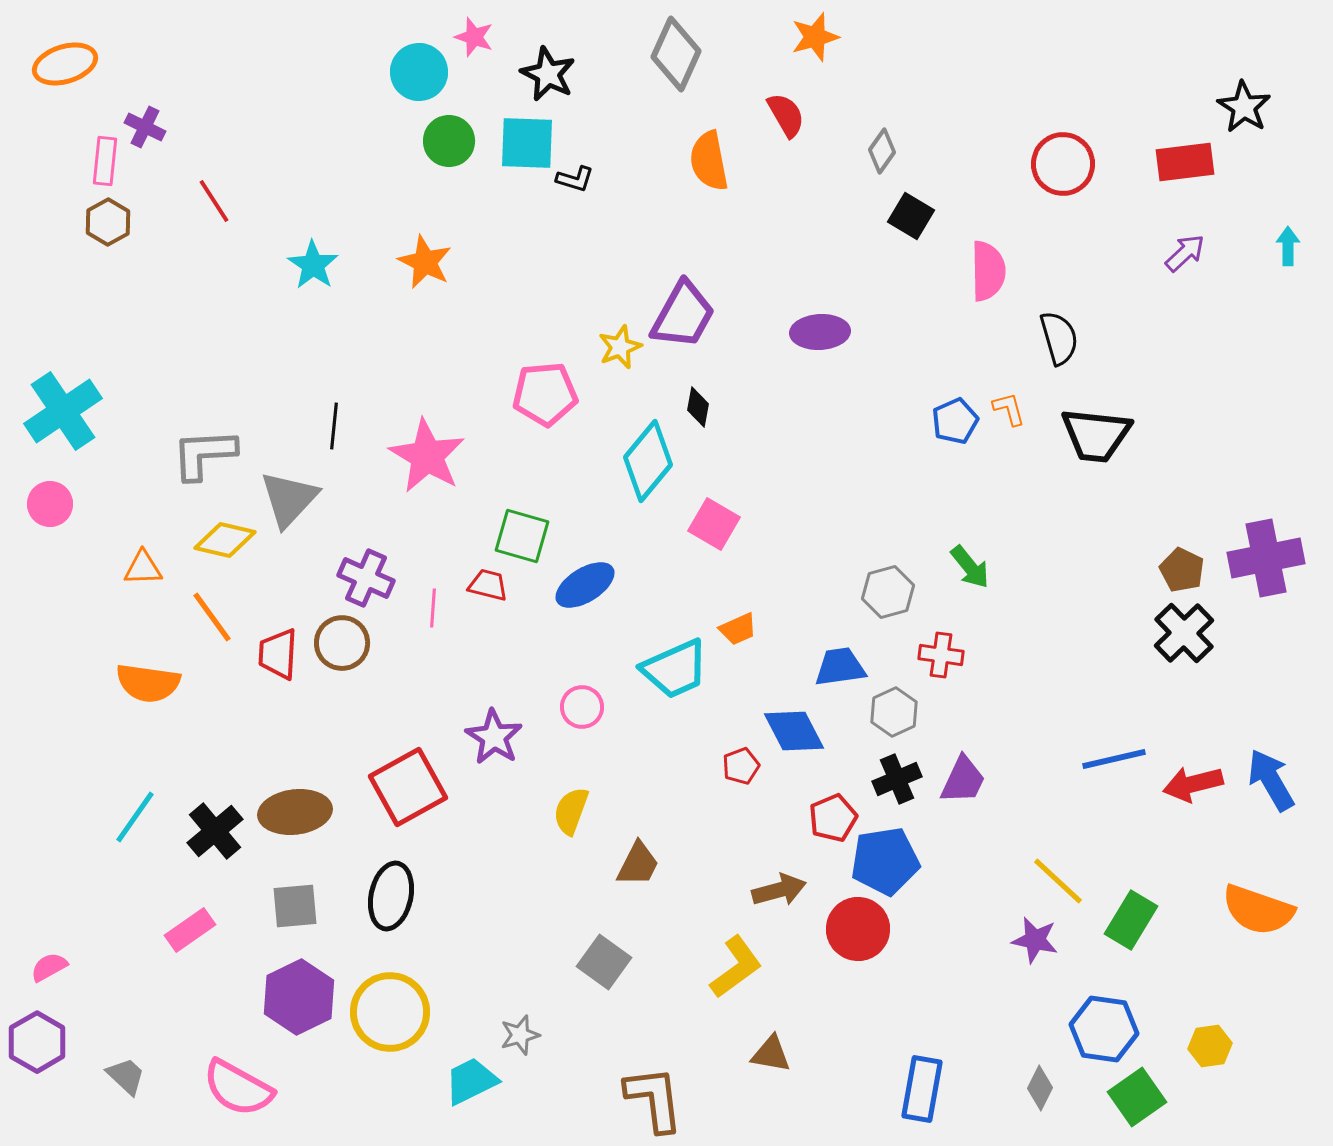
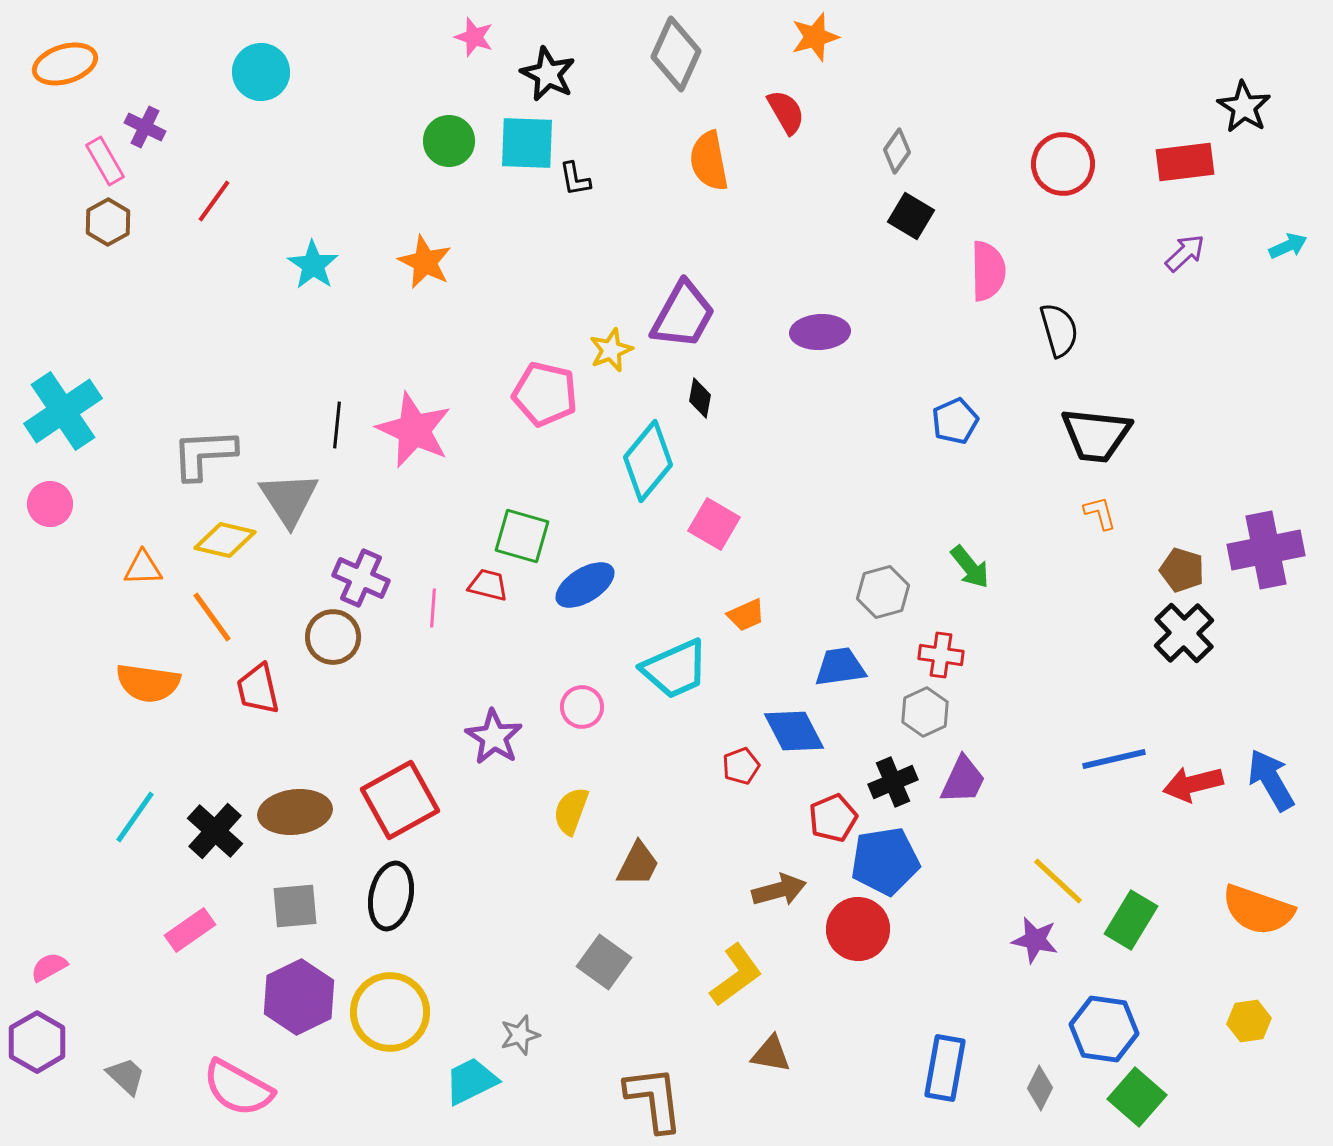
cyan circle at (419, 72): moved 158 px left
red semicircle at (786, 115): moved 3 px up
gray diamond at (882, 151): moved 15 px right
pink rectangle at (105, 161): rotated 36 degrees counterclockwise
black L-shape at (575, 179): rotated 63 degrees clockwise
red line at (214, 201): rotated 69 degrees clockwise
cyan arrow at (1288, 246): rotated 66 degrees clockwise
black semicircle at (1059, 338): moved 8 px up
yellow star at (620, 347): moved 9 px left, 3 px down
pink pentagon at (545, 394): rotated 18 degrees clockwise
black diamond at (698, 407): moved 2 px right, 9 px up
orange L-shape at (1009, 409): moved 91 px right, 104 px down
black line at (334, 426): moved 3 px right, 1 px up
pink star at (427, 456): moved 13 px left, 26 px up; rotated 6 degrees counterclockwise
gray triangle at (289, 499): rotated 16 degrees counterclockwise
purple cross at (1266, 558): moved 8 px up
brown pentagon at (1182, 570): rotated 9 degrees counterclockwise
purple cross at (366, 578): moved 5 px left
gray hexagon at (888, 592): moved 5 px left
orange trapezoid at (738, 629): moved 8 px right, 14 px up
brown circle at (342, 643): moved 9 px left, 6 px up
red trapezoid at (278, 654): moved 20 px left, 35 px down; rotated 16 degrees counterclockwise
gray hexagon at (894, 712): moved 31 px right
black cross at (897, 779): moved 4 px left, 3 px down
red square at (408, 787): moved 8 px left, 13 px down
black cross at (215, 831): rotated 8 degrees counterclockwise
yellow L-shape at (736, 967): moved 8 px down
yellow hexagon at (1210, 1046): moved 39 px right, 25 px up
blue rectangle at (922, 1089): moved 23 px right, 21 px up
green square at (1137, 1097): rotated 14 degrees counterclockwise
